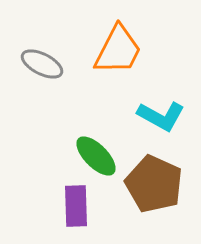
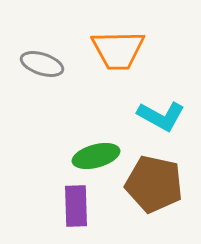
orange trapezoid: rotated 62 degrees clockwise
gray ellipse: rotated 9 degrees counterclockwise
green ellipse: rotated 60 degrees counterclockwise
brown pentagon: rotated 12 degrees counterclockwise
